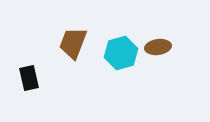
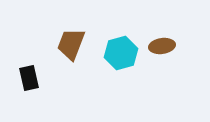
brown trapezoid: moved 2 px left, 1 px down
brown ellipse: moved 4 px right, 1 px up
